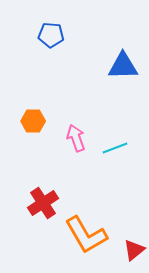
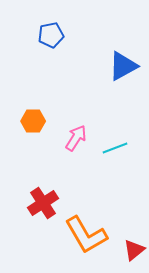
blue pentagon: rotated 15 degrees counterclockwise
blue triangle: rotated 28 degrees counterclockwise
pink arrow: rotated 52 degrees clockwise
